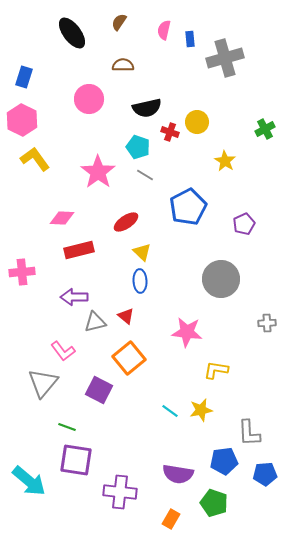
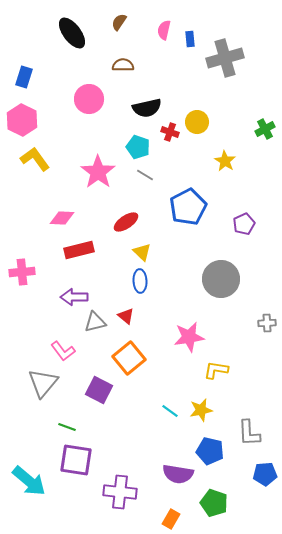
pink star at (187, 332): moved 2 px right, 5 px down; rotated 16 degrees counterclockwise
blue pentagon at (224, 461): moved 14 px left, 10 px up; rotated 20 degrees clockwise
